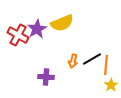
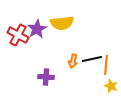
yellow semicircle: rotated 15 degrees clockwise
black line: rotated 18 degrees clockwise
yellow star: moved 1 px down; rotated 16 degrees counterclockwise
